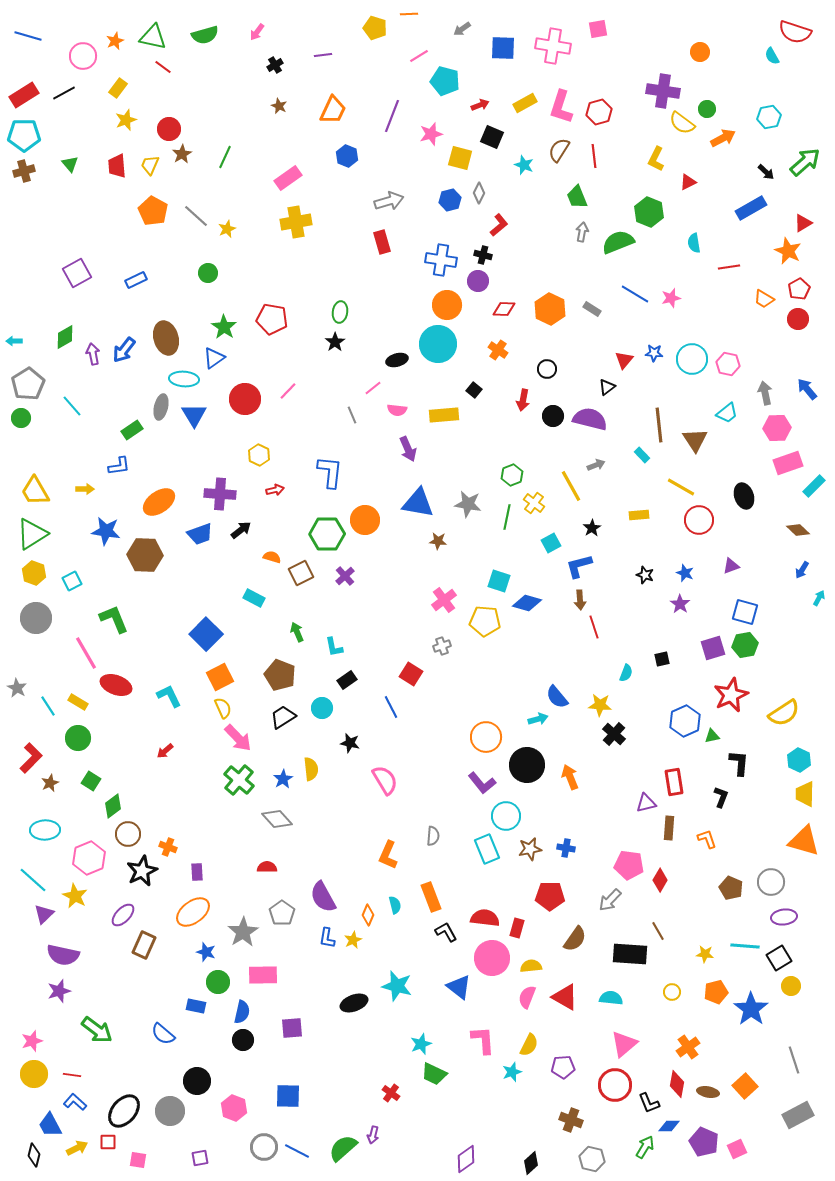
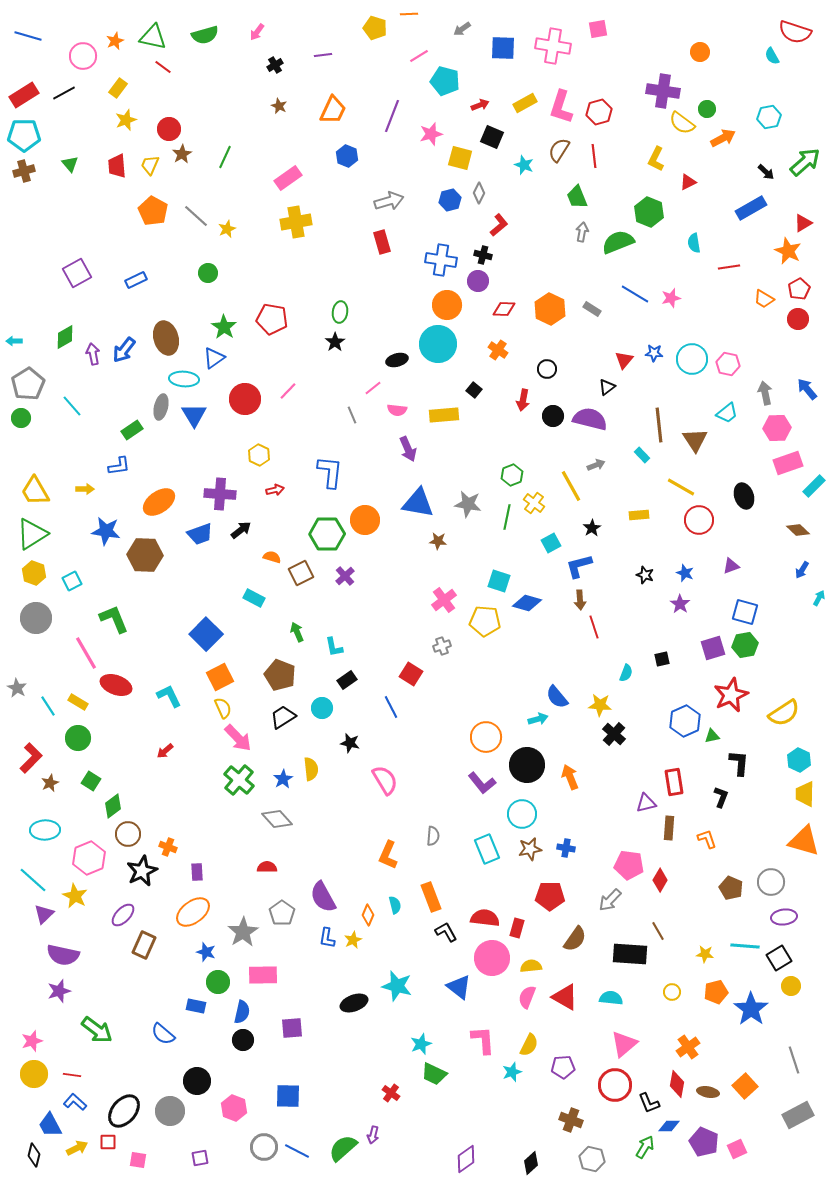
cyan circle at (506, 816): moved 16 px right, 2 px up
